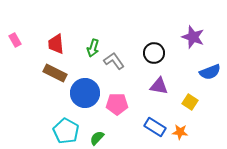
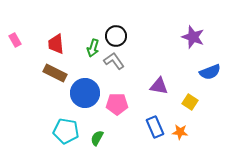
black circle: moved 38 px left, 17 px up
blue rectangle: rotated 35 degrees clockwise
cyan pentagon: rotated 20 degrees counterclockwise
green semicircle: rotated 14 degrees counterclockwise
